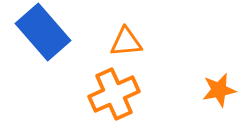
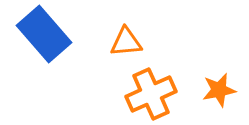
blue rectangle: moved 1 px right, 2 px down
orange cross: moved 37 px right
